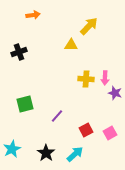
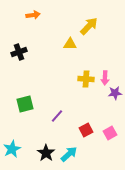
yellow triangle: moved 1 px left, 1 px up
purple star: rotated 24 degrees counterclockwise
cyan arrow: moved 6 px left
